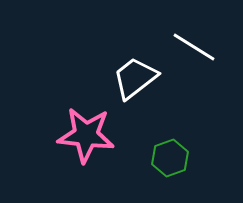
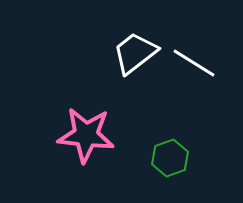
white line: moved 16 px down
white trapezoid: moved 25 px up
